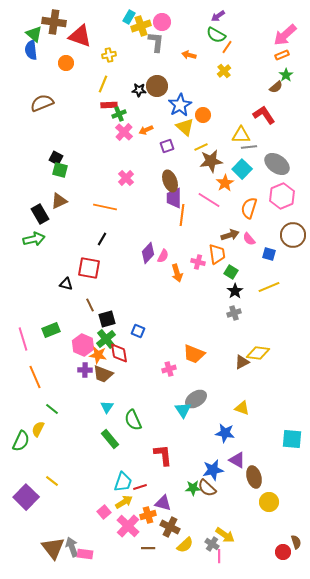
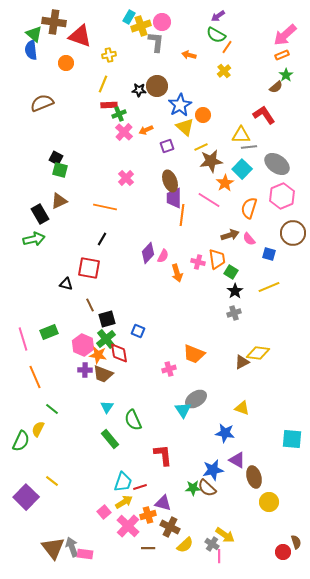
brown circle at (293, 235): moved 2 px up
orange trapezoid at (217, 254): moved 5 px down
green rectangle at (51, 330): moved 2 px left, 2 px down
